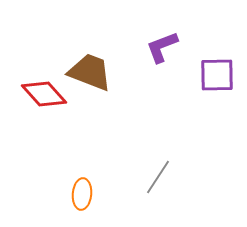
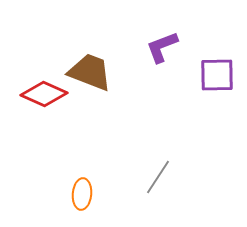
red diamond: rotated 24 degrees counterclockwise
